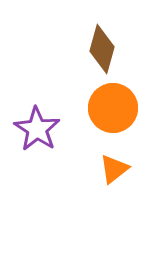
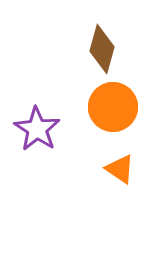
orange circle: moved 1 px up
orange triangle: moved 6 px right; rotated 48 degrees counterclockwise
